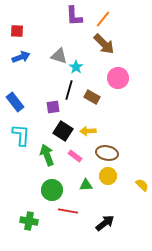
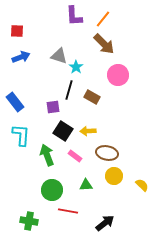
pink circle: moved 3 px up
yellow circle: moved 6 px right
